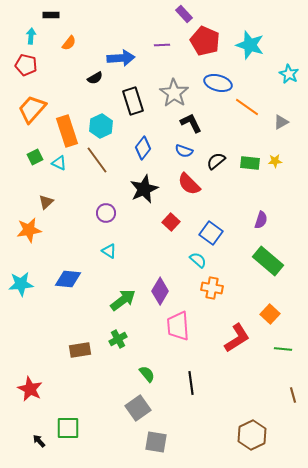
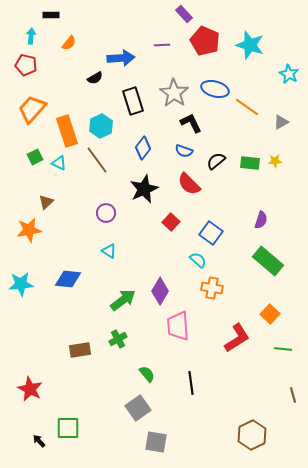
blue ellipse at (218, 83): moved 3 px left, 6 px down
